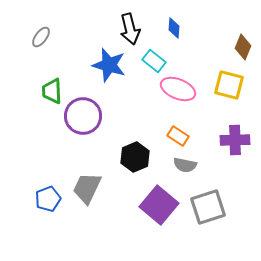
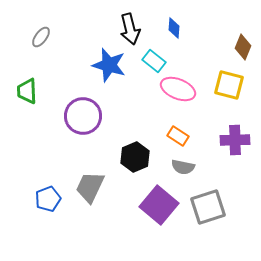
green trapezoid: moved 25 px left
gray semicircle: moved 2 px left, 2 px down
gray trapezoid: moved 3 px right, 1 px up
